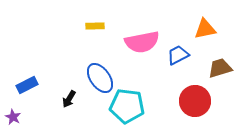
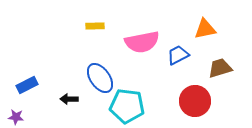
black arrow: rotated 60 degrees clockwise
purple star: moved 3 px right; rotated 21 degrees counterclockwise
